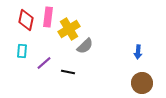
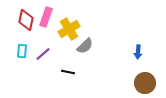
pink rectangle: moved 2 px left; rotated 12 degrees clockwise
purple line: moved 1 px left, 9 px up
brown circle: moved 3 px right
